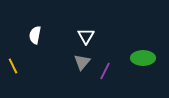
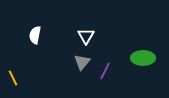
yellow line: moved 12 px down
